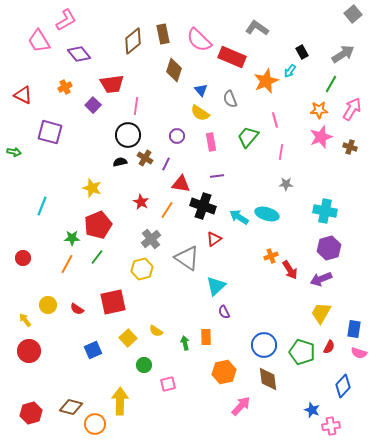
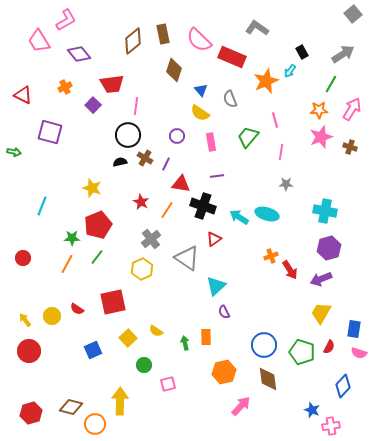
yellow hexagon at (142, 269): rotated 10 degrees counterclockwise
yellow circle at (48, 305): moved 4 px right, 11 px down
